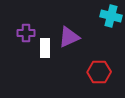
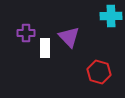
cyan cross: rotated 15 degrees counterclockwise
purple triangle: rotated 50 degrees counterclockwise
red hexagon: rotated 15 degrees clockwise
